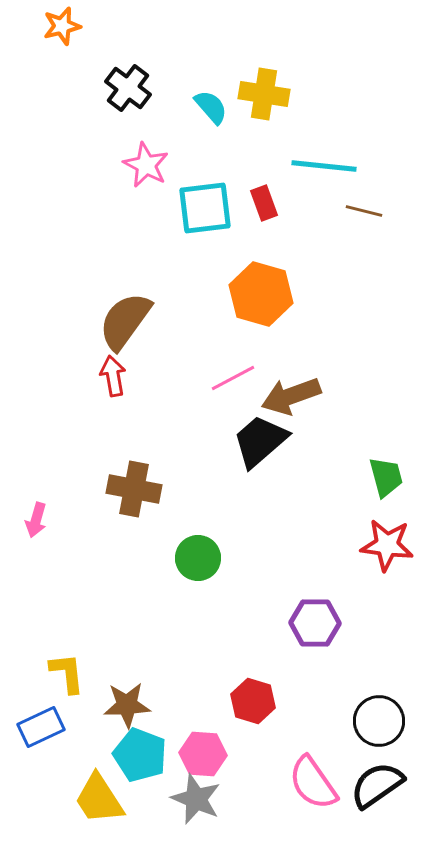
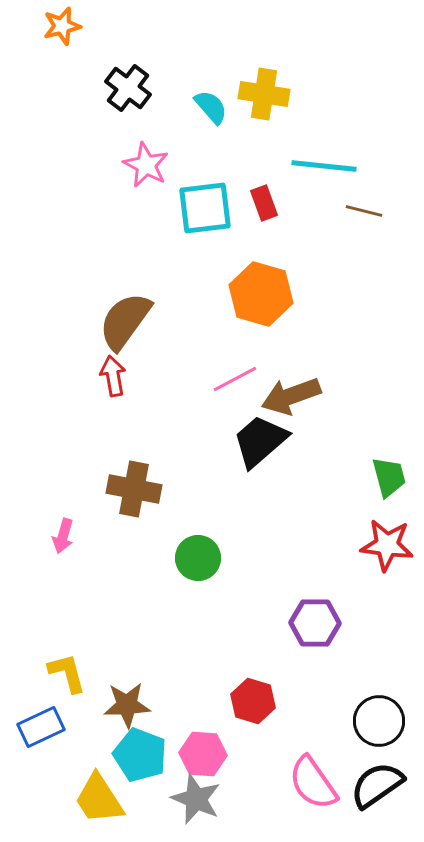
pink line: moved 2 px right, 1 px down
green trapezoid: moved 3 px right
pink arrow: moved 27 px right, 16 px down
yellow L-shape: rotated 9 degrees counterclockwise
